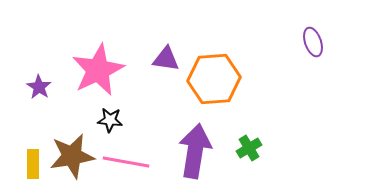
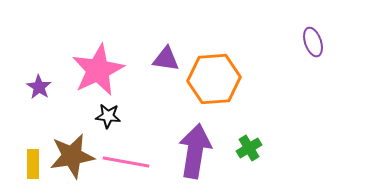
black star: moved 2 px left, 4 px up
